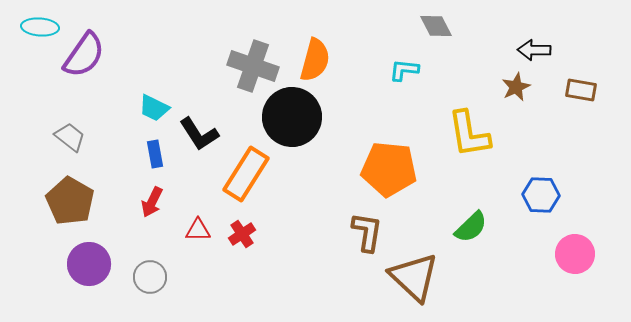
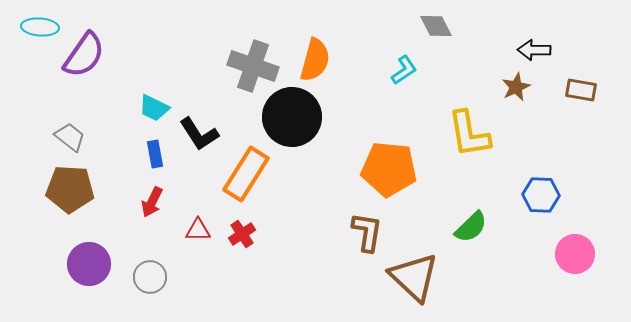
cyan L-shape: rotated 140 degrees clockwise
brown pentagon: moved 12 px up; rotated 27 degrees counterclockwise
